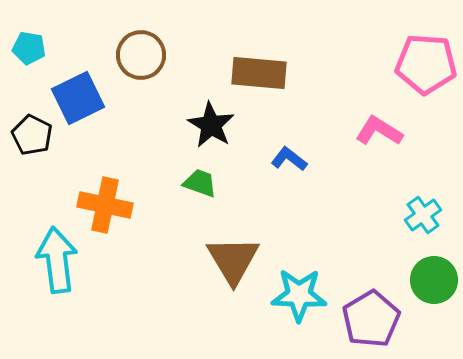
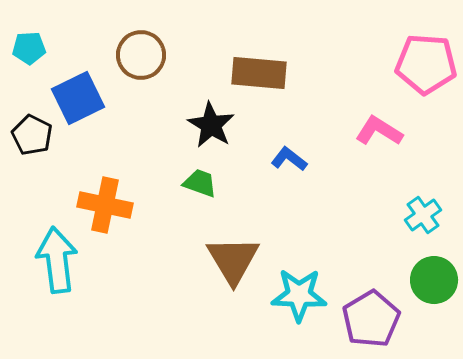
cyan pentagon: rotated 12 degrees counterclockwise
